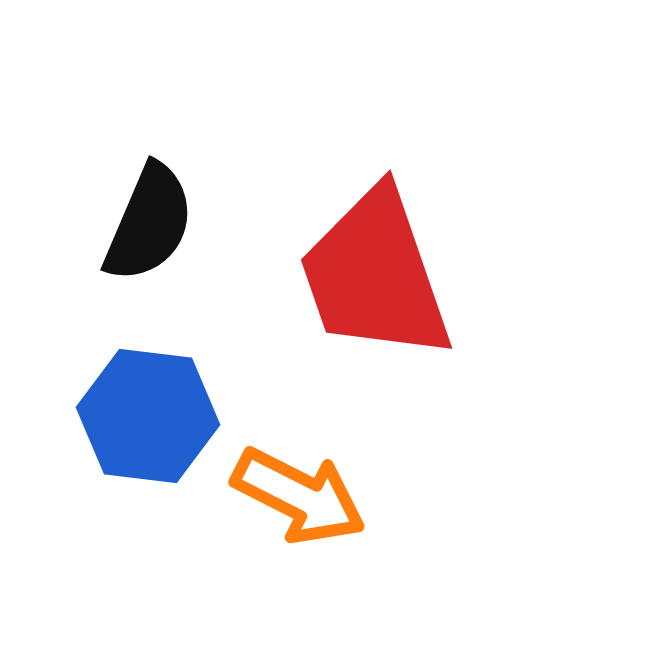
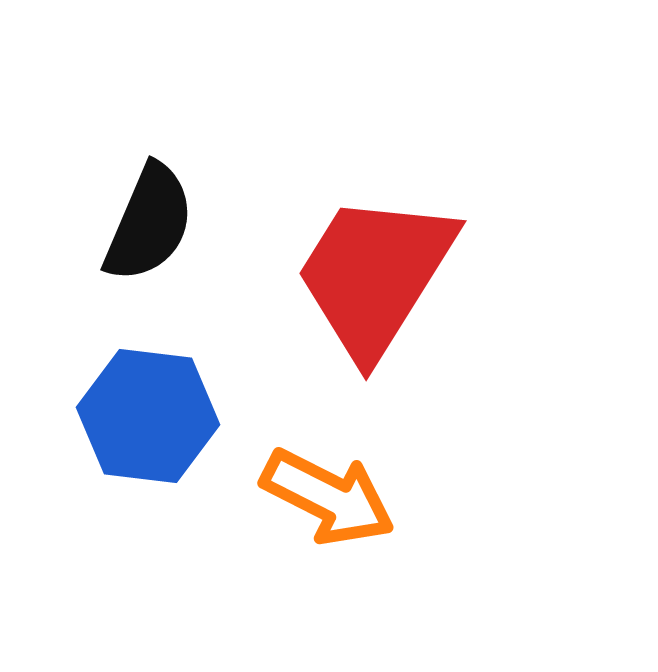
red trapezoid: rotated 51 degrees clockwise
orange arrow: moved 29 px right, 1 px down
